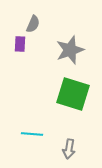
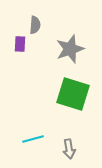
gray semicircle: moved 2 px right, 1 px down; rotated 18 degrees counterclockwise
gray star: moved 1 px up
cyan line: moved 1 px right, 5 px down; rotated 20 degrees counterclockwise
gray arrow: rotated 18 degrees counterclockwise
